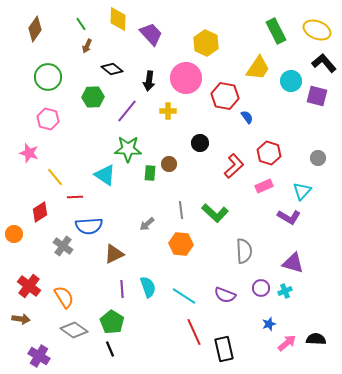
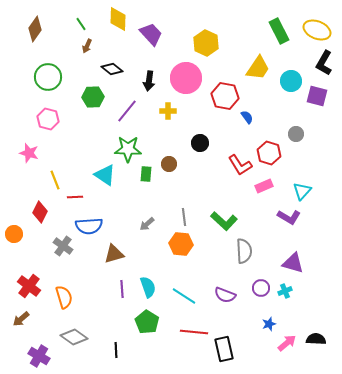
green rectangle at (276, 31): moved 3 px right
black L-shape at (324, 63): rotated 110 degrees counterclockwise
gray circle at (318, 158): moved 22 px left, 24 px up
red L-shape at (234, 166): moved 6 px right, 1 px up; rotated 100 degrees clockwise
green rectangle at (150, 173): moved 4 px left, 1 px down
yellow line at (55, 177): moved 3 px down; rotated 18 degrees clockwise
gray line at (181, 210): moved 3 px right, 7 px down
red diamond at (40, 212): rotated 30 degrees counterclockwise
green L-shape at (215, 213): moved 9 px right, 8 px down
brown triangle at (114, 254): rotated 10 degrees clockwise
orange semicircle at (64, 297): rotated 15 degrees clockwise
brown arrow at (21, 319): rotated 132 degrees clockwise
green pentagon at (112, 322): moved 35 px right
gray diamond at (74, 330): moved 7 px down
red line at (194, 332): rotated 60 degrees counterclockwise
black line at (110, 349): moved 6 px right, 1 px down; rotated 21 degrees clockwise
